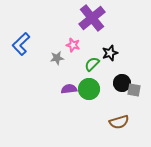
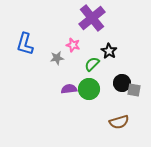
blue L-shape: moved 4 px right; rotated 30 degrees counterclockwise
black star: moved 1 px left, 2 px up; rotated 21 degrees counterclockwise
